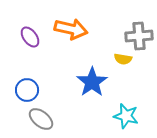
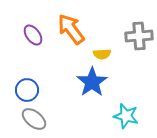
orange arrow: rotated 140 degrees counterclockwise
purple ellipse: moved 3 px right, 2 px up
yellow semicircle: moved 21 px left, 5 px up; rotated 12 degrees counterclockwise
gray ellipse: moved 7 px left
